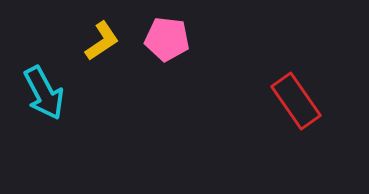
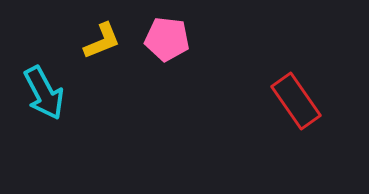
yellow L-shape: rotated 12 degrees clockwise
